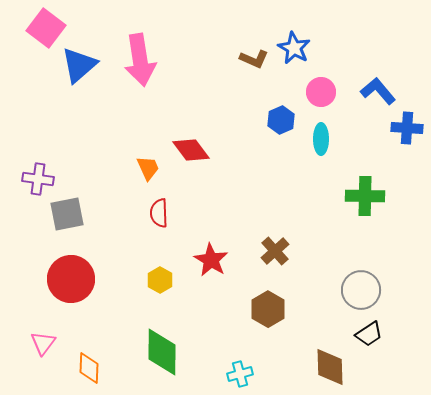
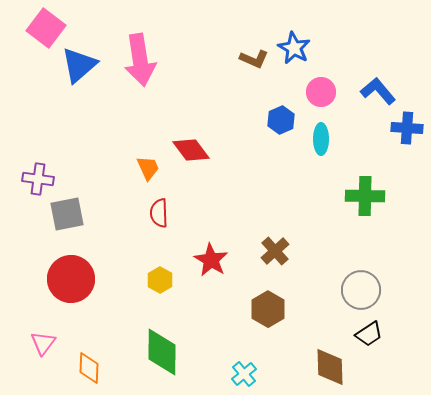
cyan cross: moved 4 px right; rotated 25 degrees counterclockwise
